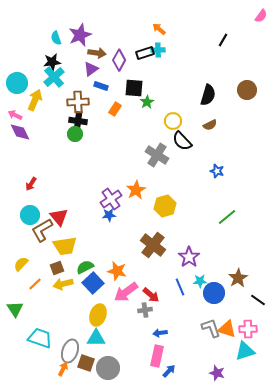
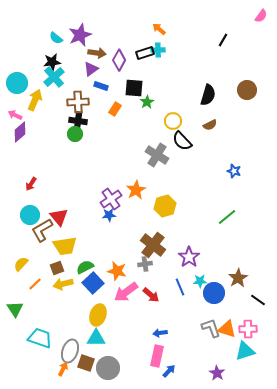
cyan semicircle at (56, 38): rotated 32 degrees counterclockwise
purple diamond at (20, 132): rotated 75 degrees clockwise
blue star at (217, 171): moved 17 px right
gray cross at (145, 310): moved 46 px up
purple star at (217, 373): rotated 14 degrees clockwise
